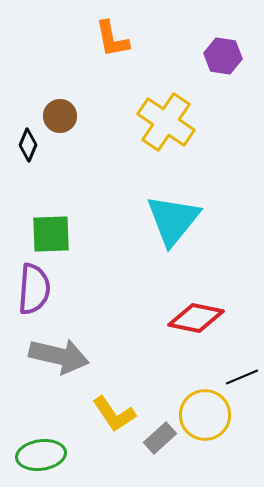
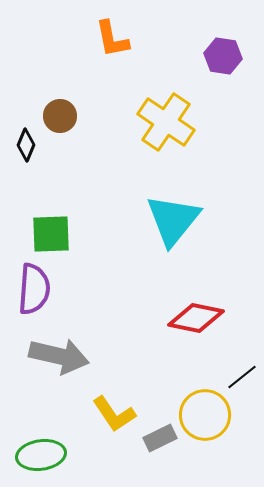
black diamond: moved 2 px left
black line: rotated 16 degrees counterclockwise
gray rectangle: rotated 16 degrees clockwise
